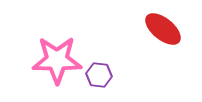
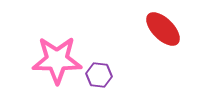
red ellipse: rotated 6 degrees clockwise
